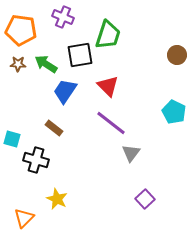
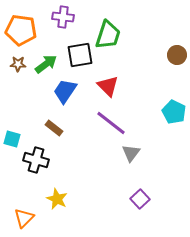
purple cross: rotated 15 degrees counterclockwise
green arrow: rotated 110 degrees clockwise
purple square: moved 5 px left
